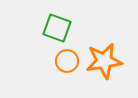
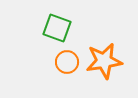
orange circle: moved 1 px down
